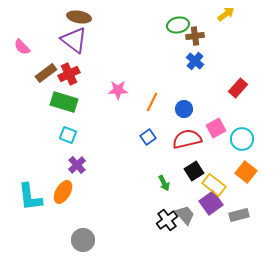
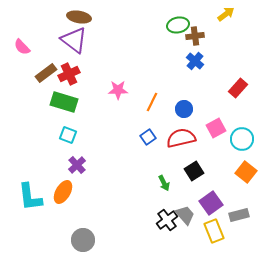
red semicircle: moved 6 px left, 1 px up
yellow rectangle: moved 46 px down; rotated 30 degrees clockwise
